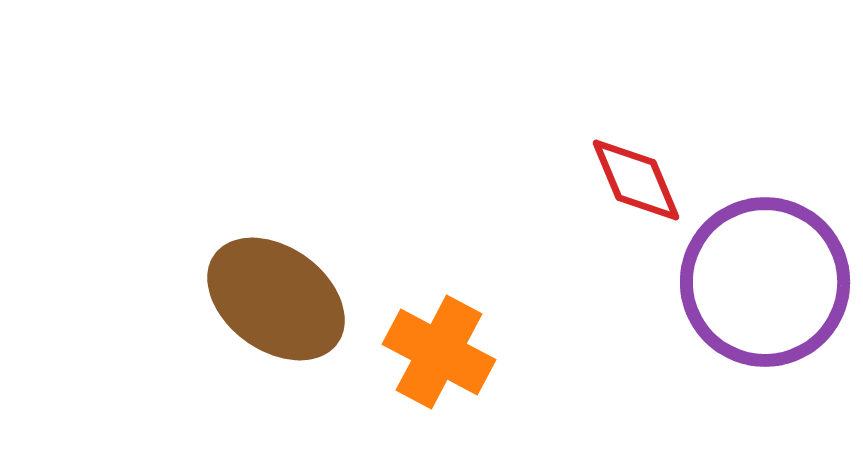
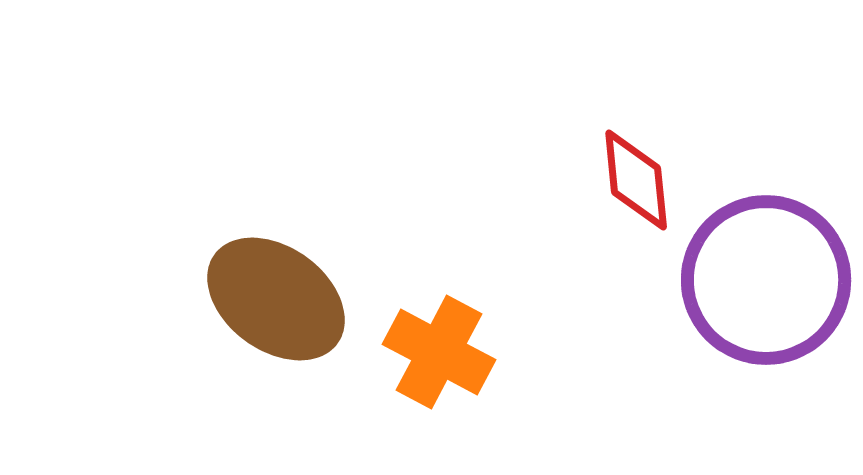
red diamond: rotated 17 degrees clockwise
purple circle: moved 1 px right, 2 px up
